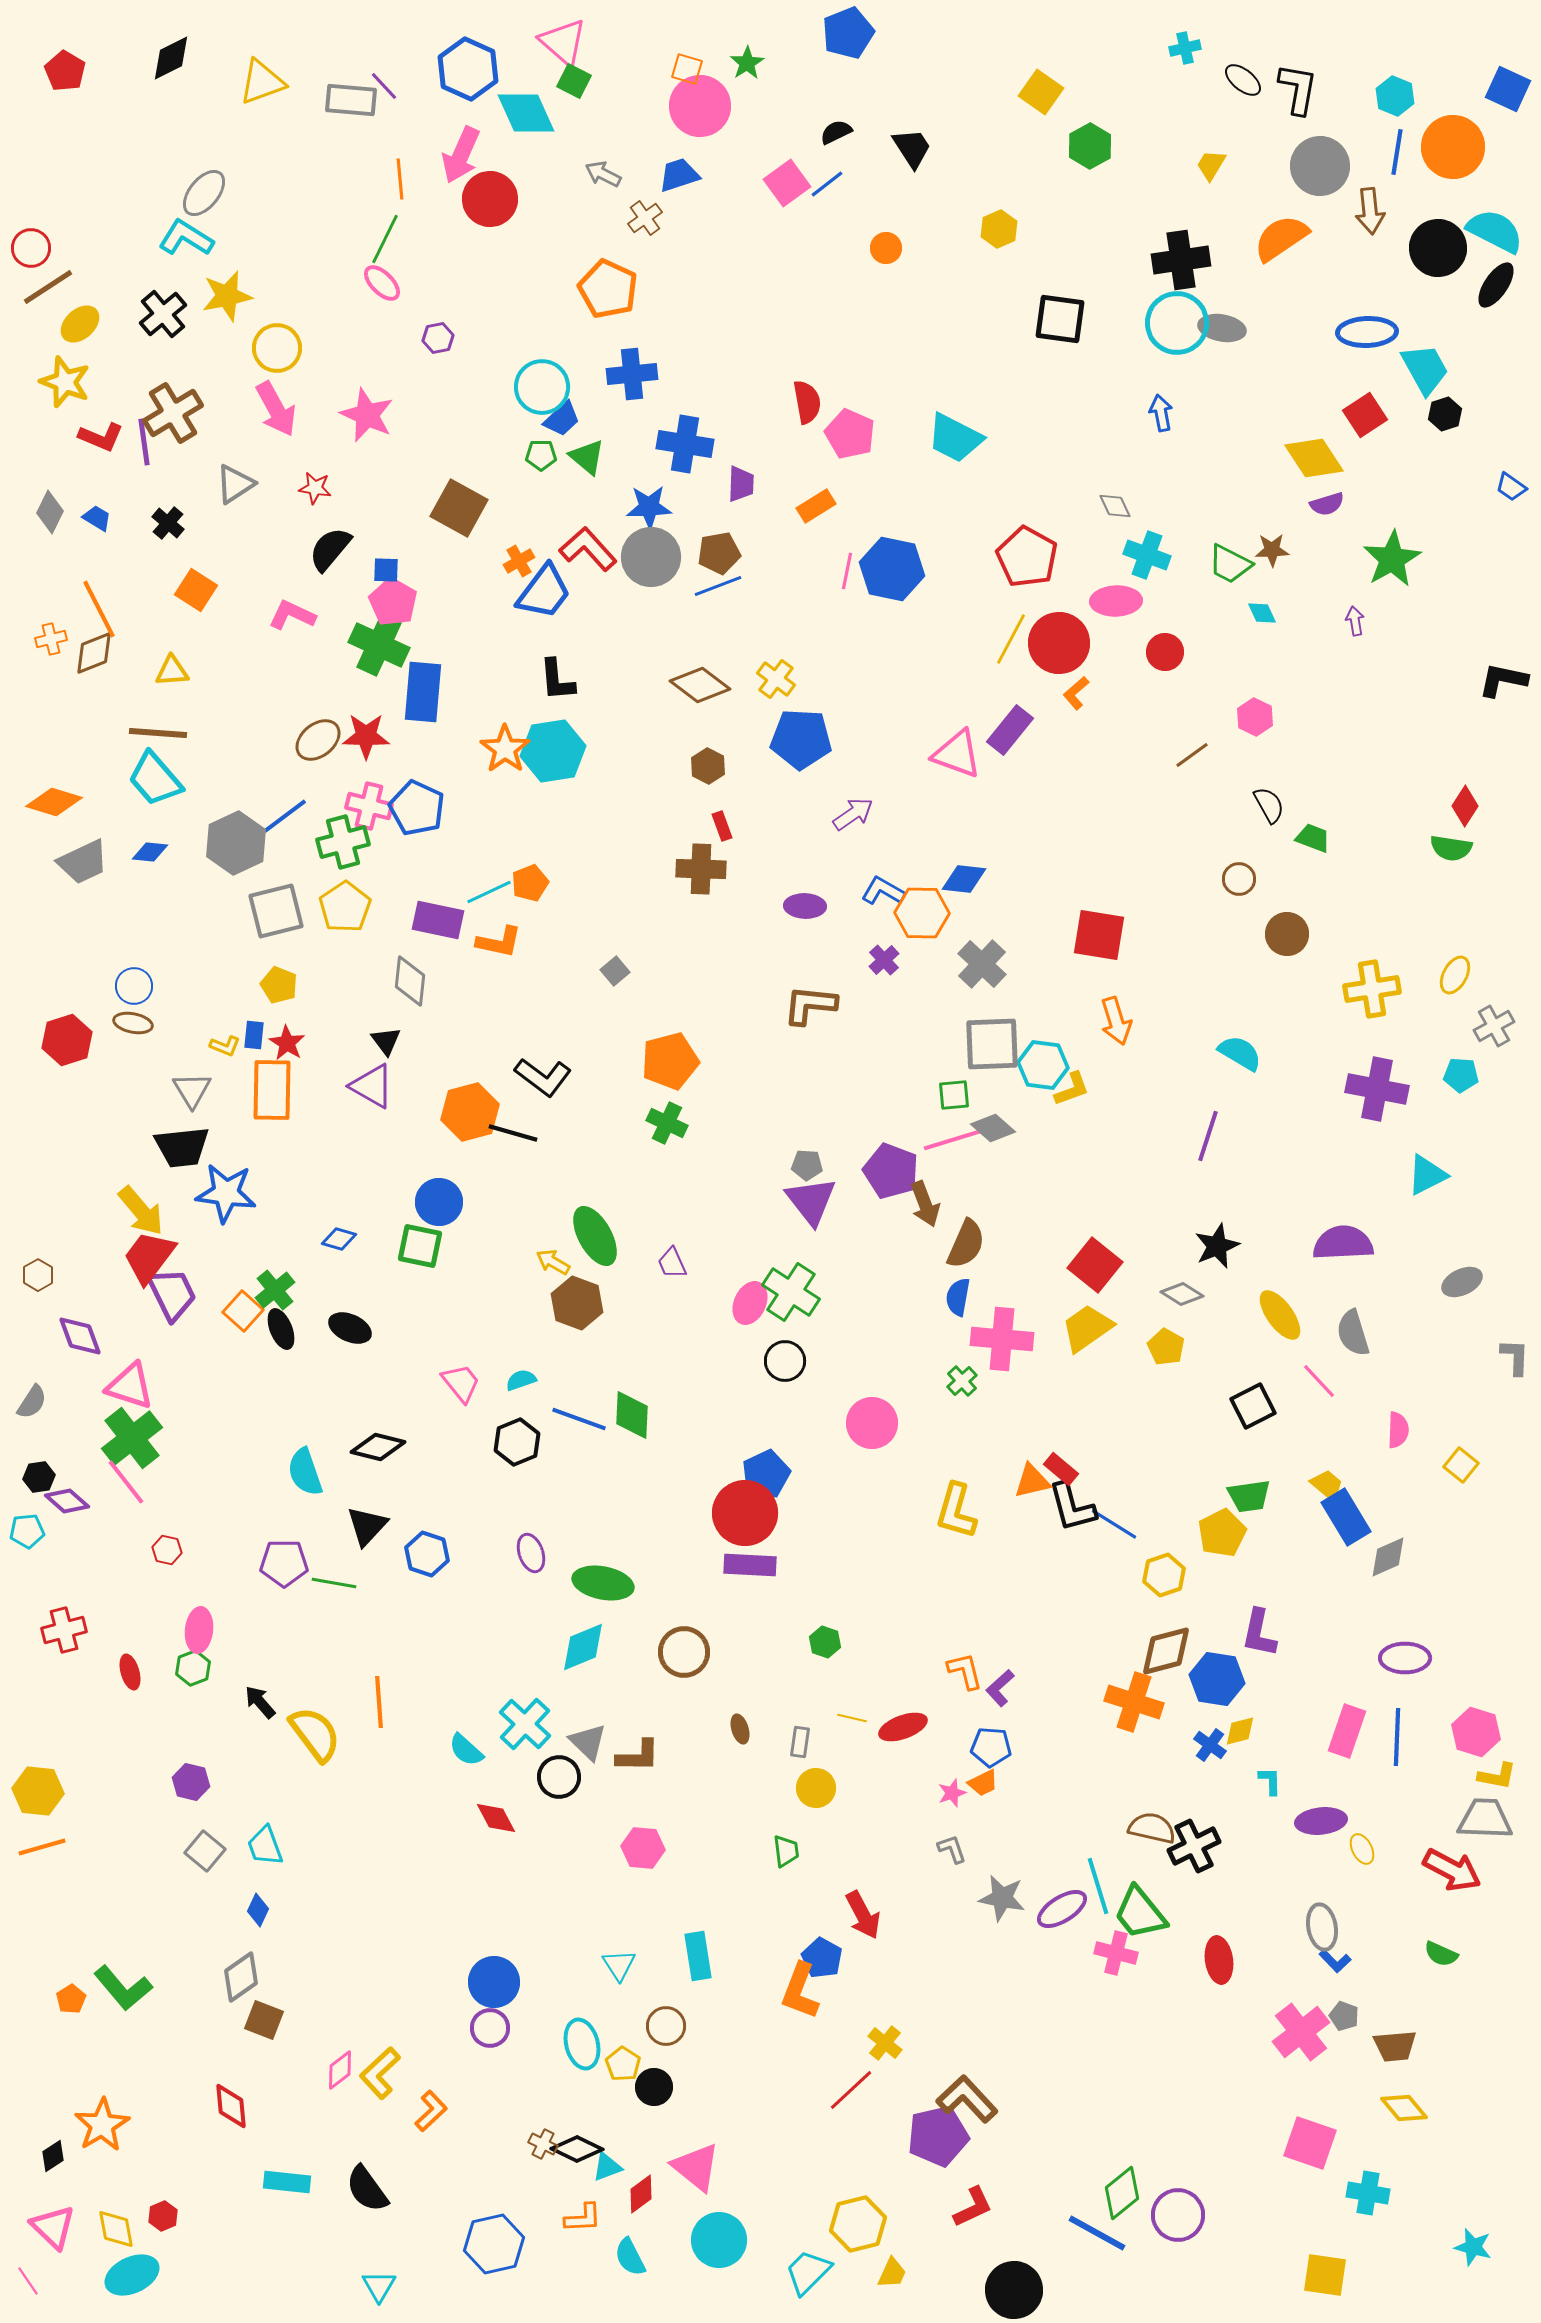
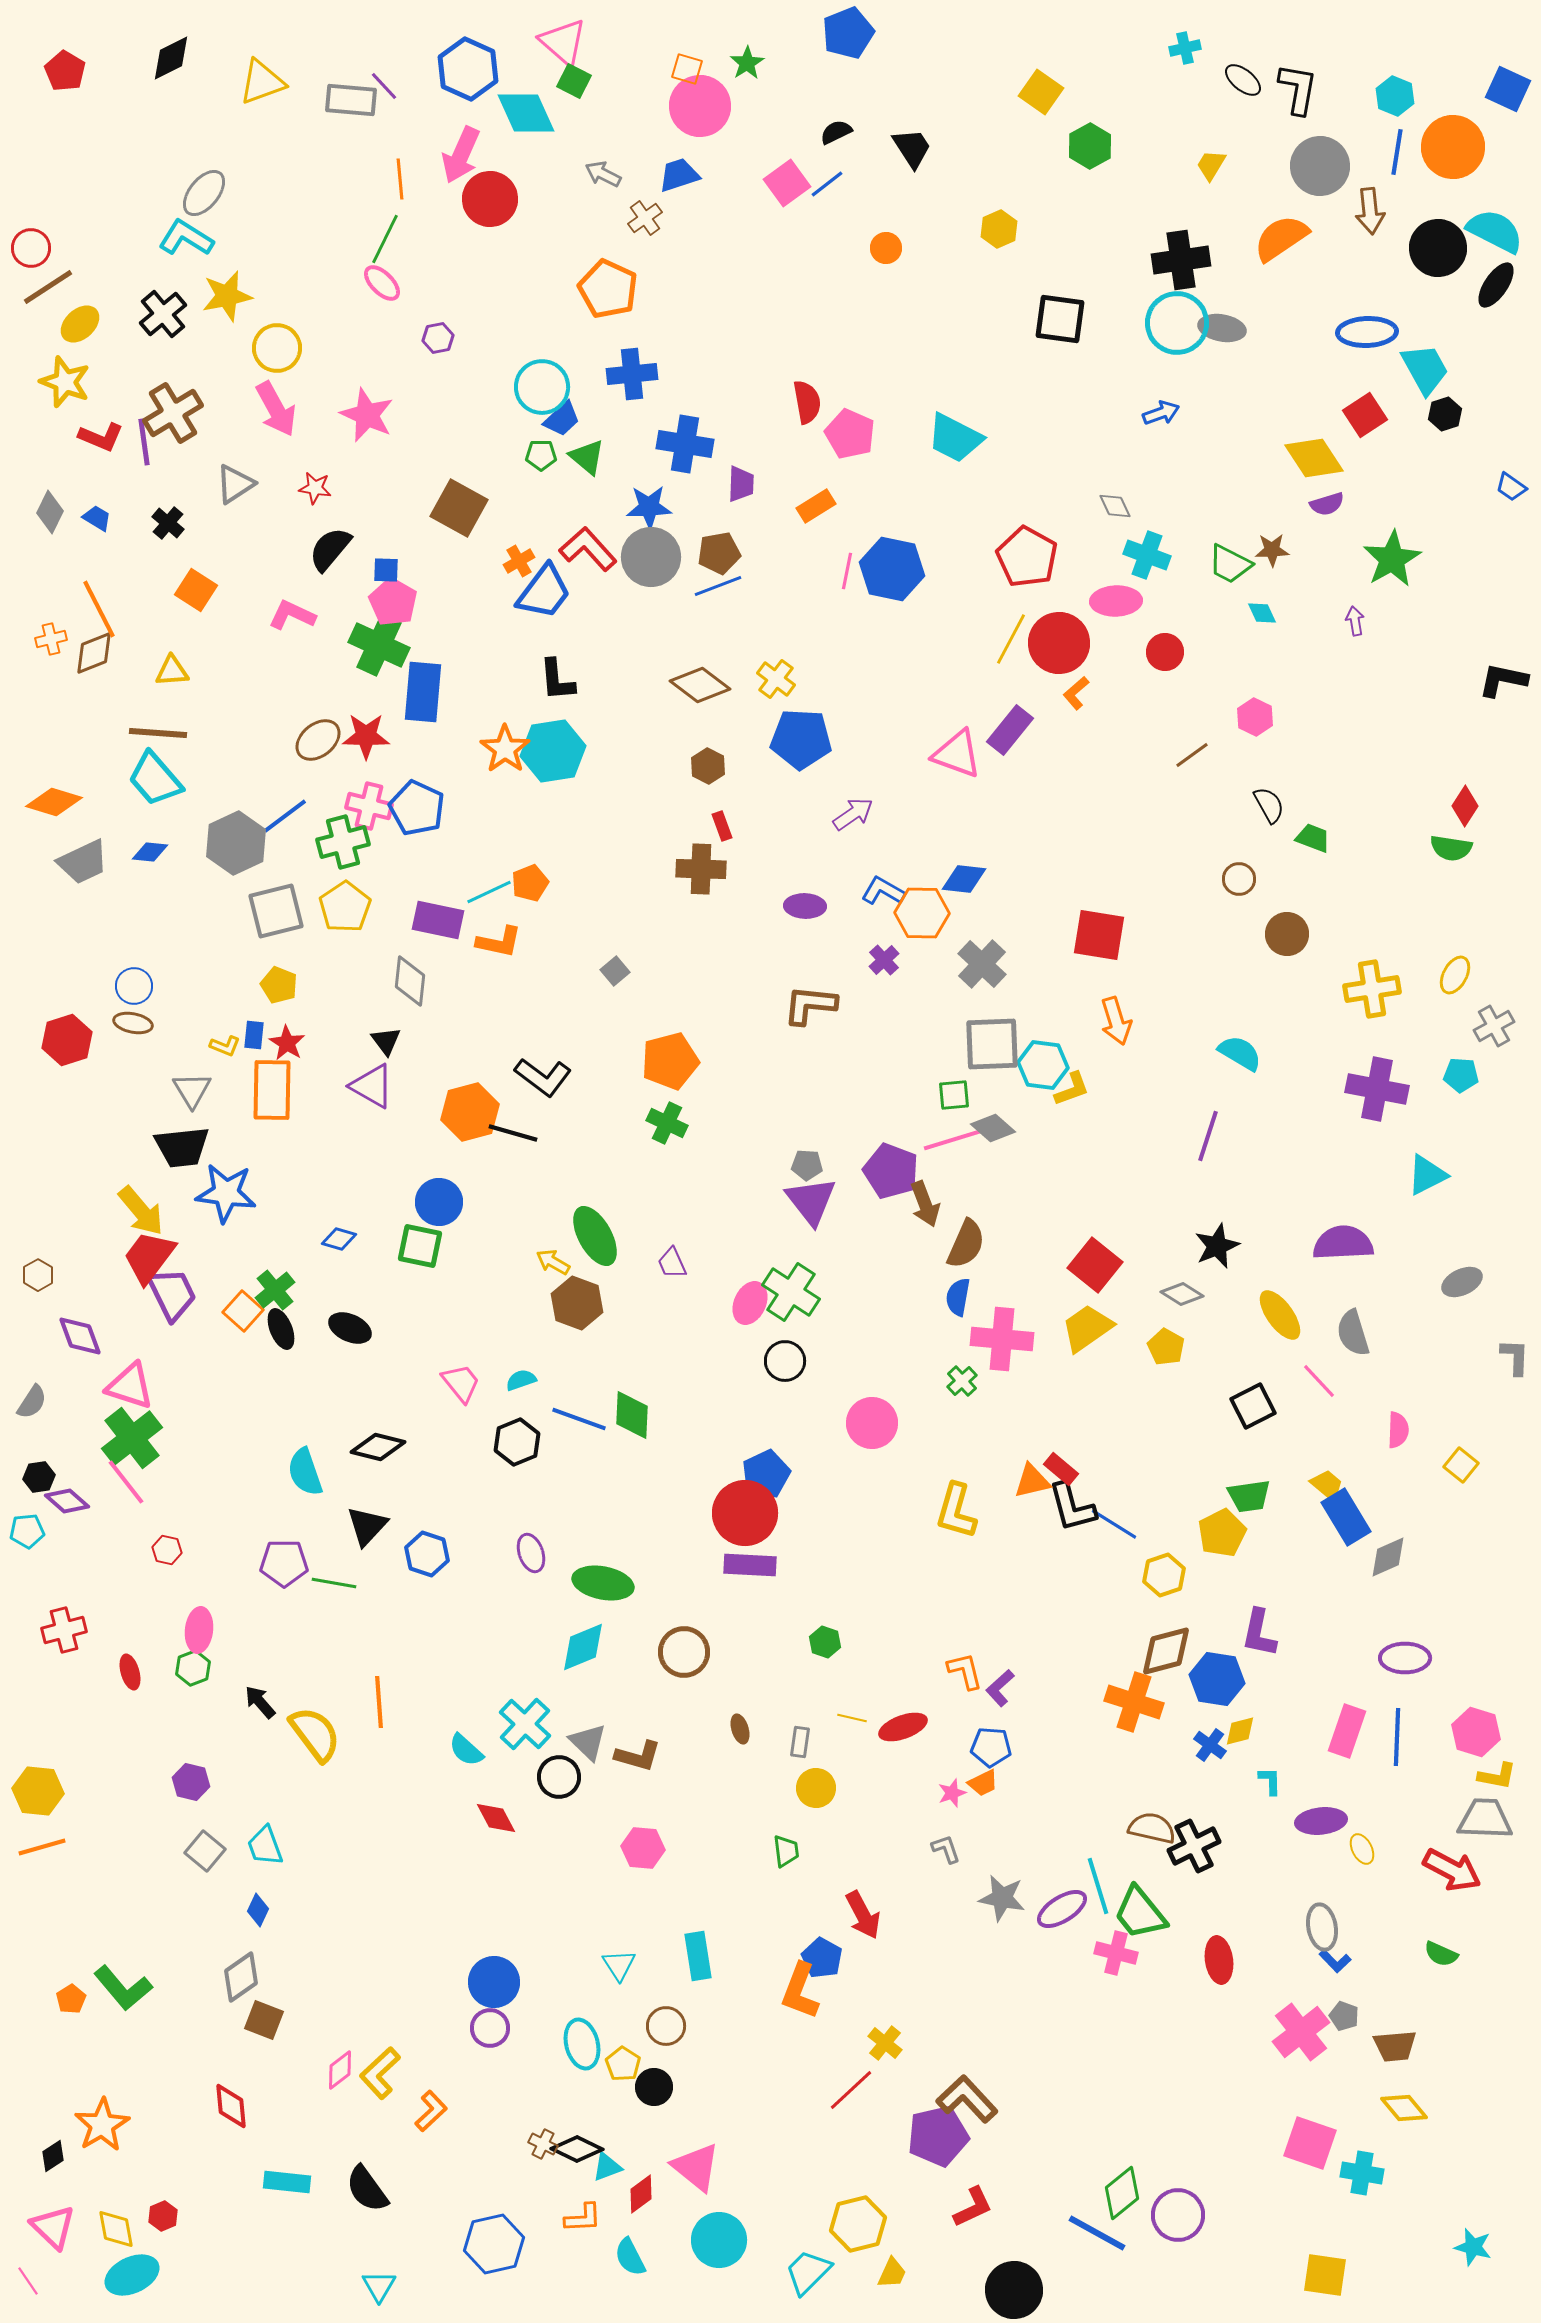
blue arrow at (1161, 413): rotated 81 degrees clockwise
brown L-shape at (638, 1756): rotated 15 degrees clockwise
gray L-shape at (952, 1849): moved 6 px left
cyan cross at (1368, 2193): moved 6 px left, 20 px up
